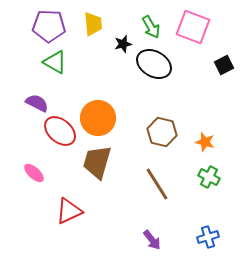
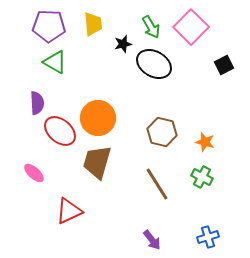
pink square: moved 2 px left; rotated 24 degrees clockwise
purple semicircle: rotated 60 degrees clockwise
green cross: moved 7 px left
